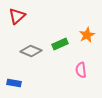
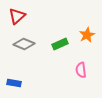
gray diamond: moved 7 px left, 7 px up
